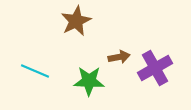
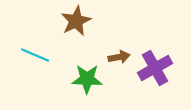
cyan line: moved 16 px up
green star: moved 2 px left, 2 px up
